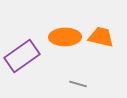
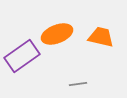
orange ellipse: moved 8 px left, 3 px up; rotated 20 degrees counterclockwise
gray line: rotated 24 degrees counterclockwise
